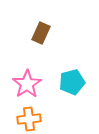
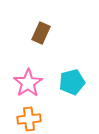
pink star: moved 1 px right, 1 px up
